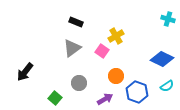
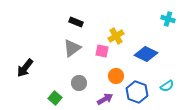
pink square: rotated 24 degrees counterclockwise
blue diamond: moved 16 px left, 5 px up
black arrow: moved 4 px up
